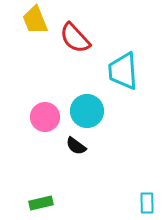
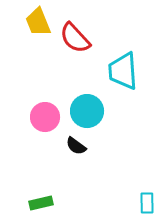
yellow trapezoid: moved 3 px right, 2 px down
